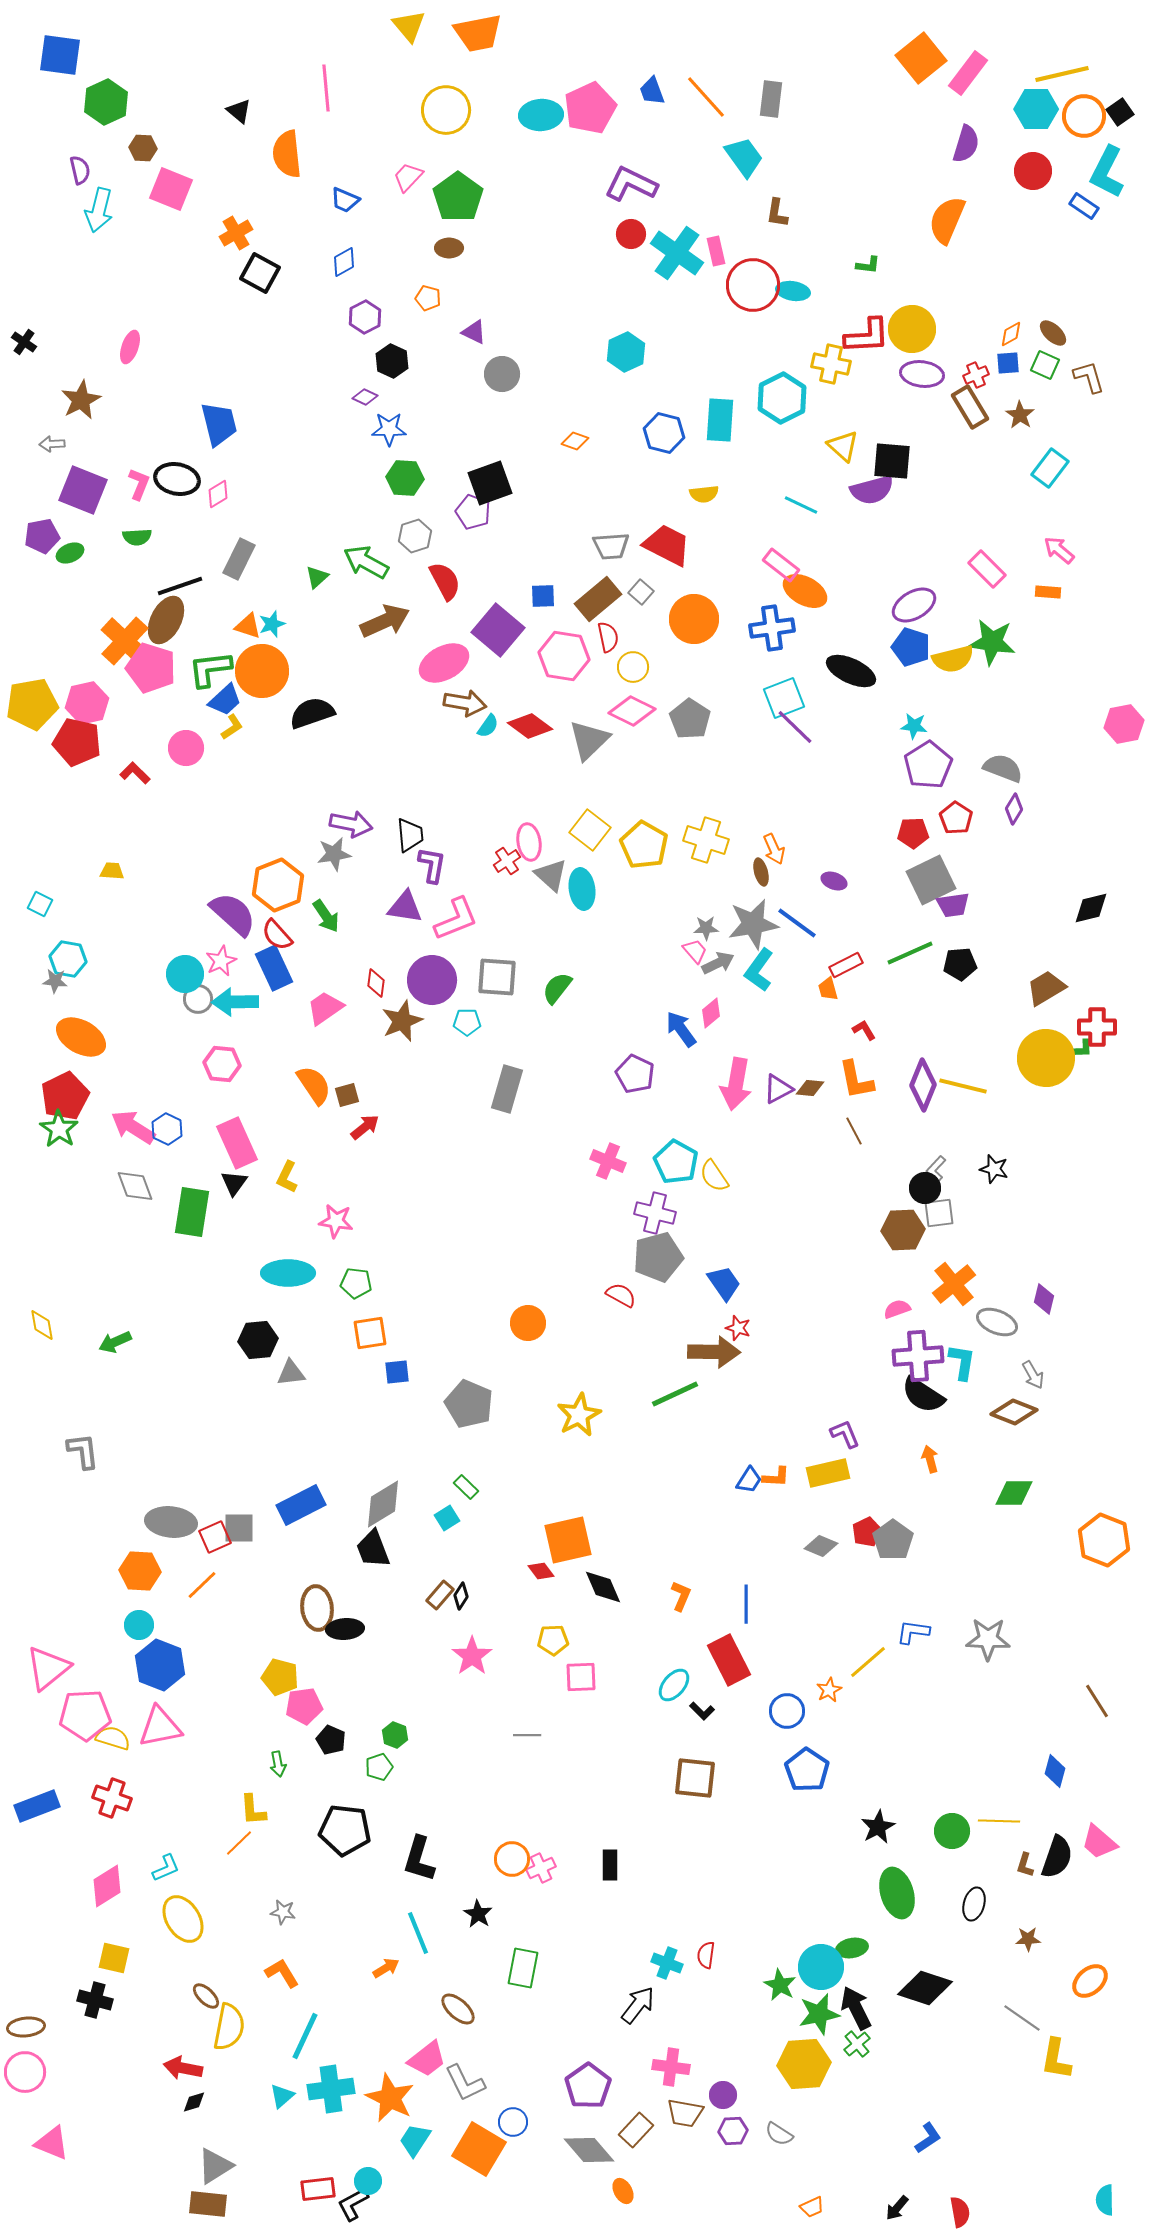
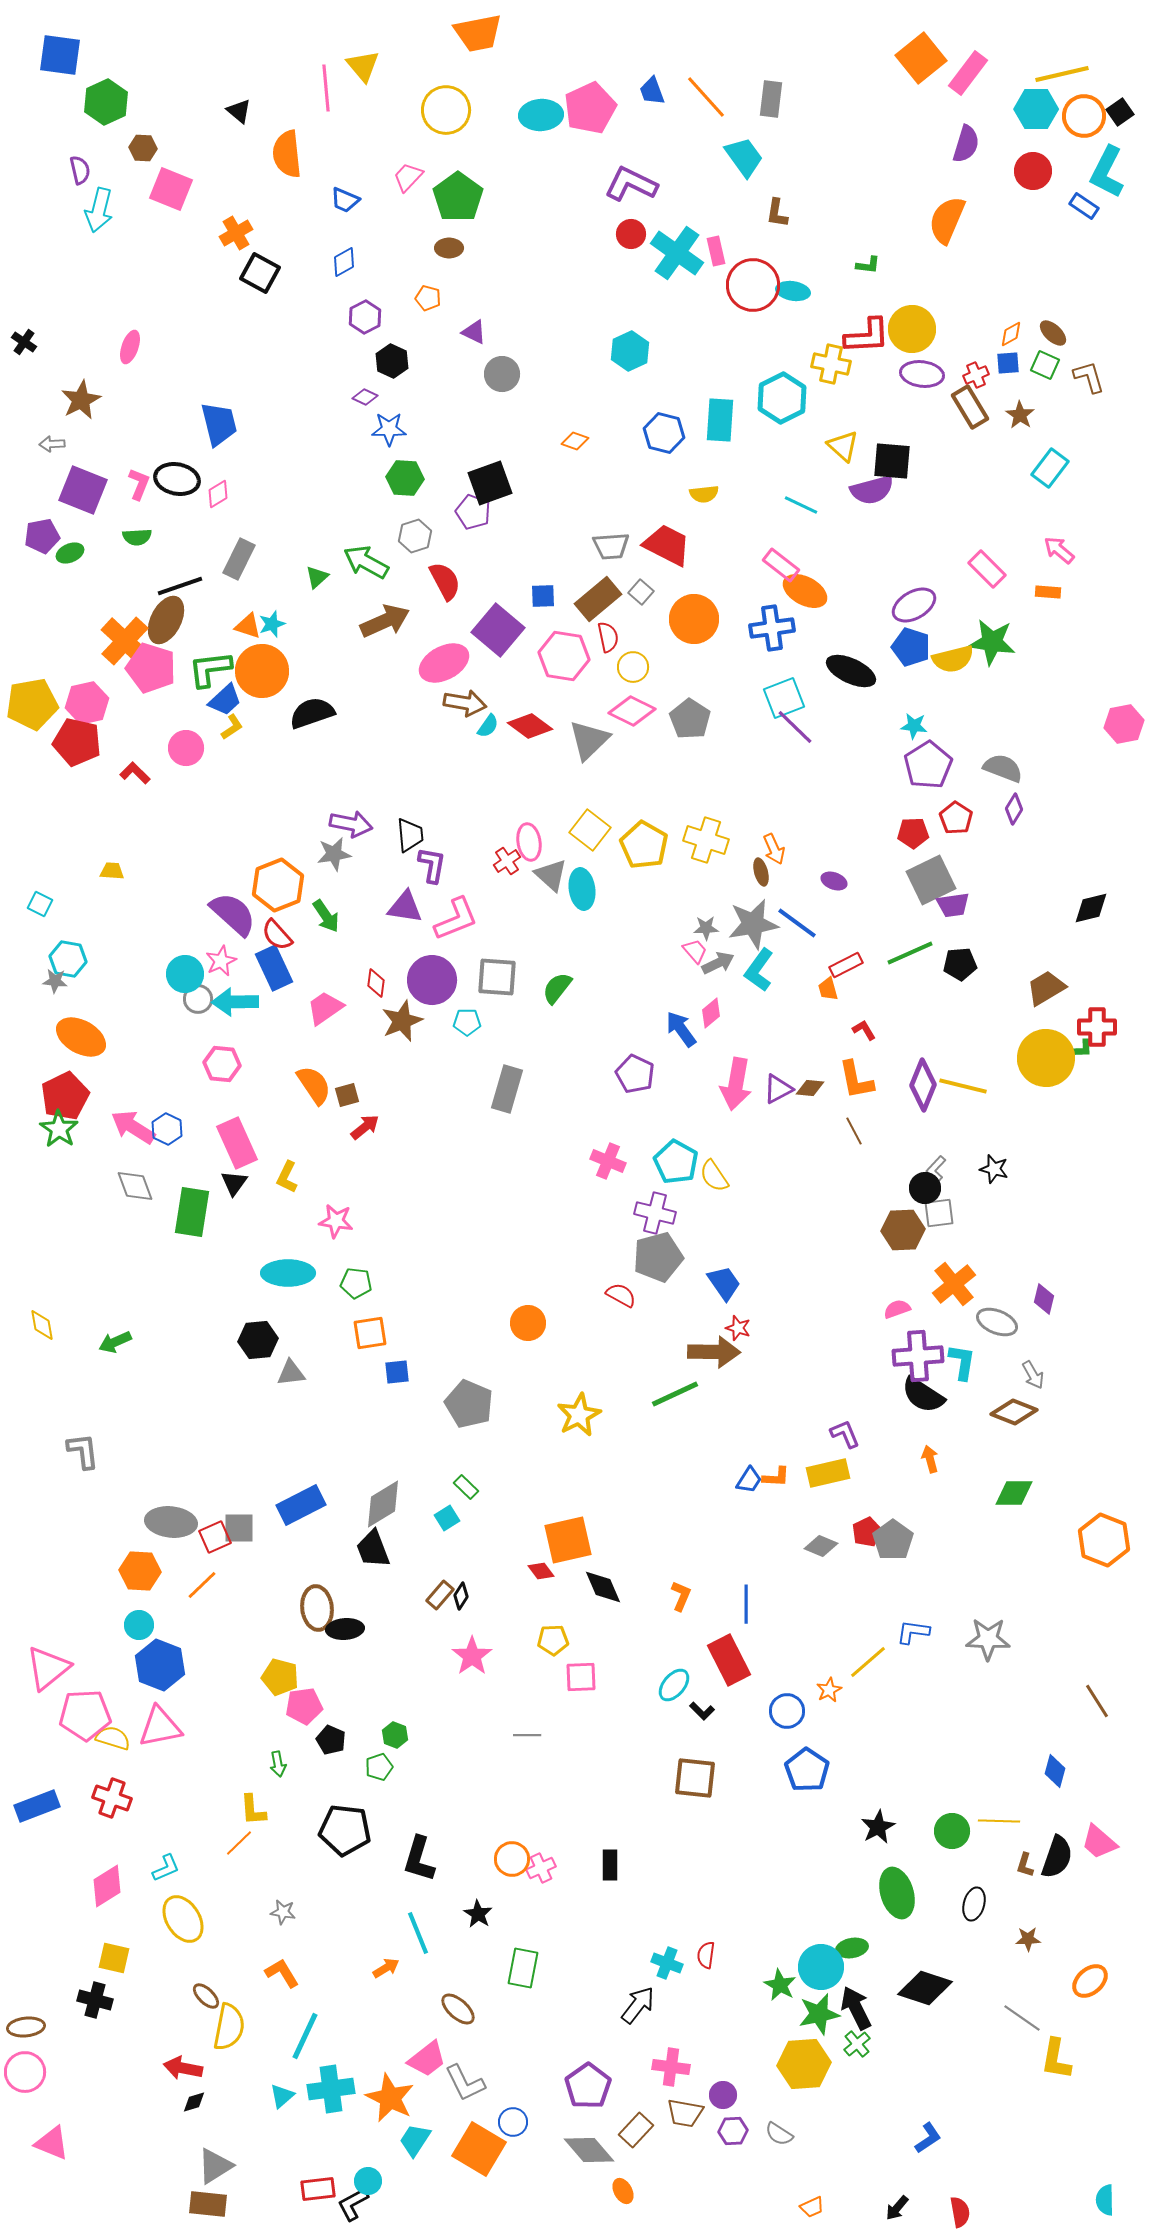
yellow triangle at (409, 26): moved 46 px left, 40 px down
cyan hexagon at (626, 352): moved 4 px right, 1 px up
